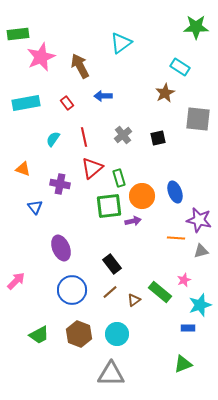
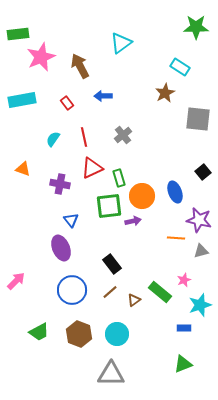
cyan rectangle at (26, 103): moved 4 px left, 3 px up
black square at (158, 138): moved 45 px right, 34 px down; rotated 28 degrees counterclockwise
red triangle at (92, 168): rotated 15 degrees clockwise
blue triangle at (35, 207): moved 36 px right, 13 px down
blue rectangle at (188, 328): moved 4 px left
green trapezoid at (39, 335): moved 3 px up
